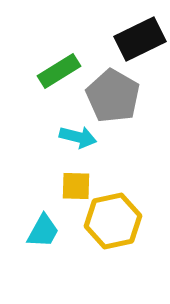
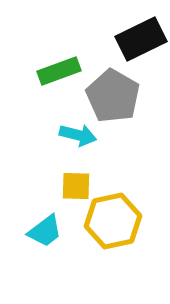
black rectangle: moved 1 px right
green rectangle: rotated 12 degrees clockwise
cyan arrow: moved 2 px up
cyan trapezoid: moved 2 px right; rotated 24 degrees clockwise
